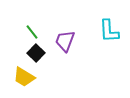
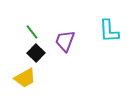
yellow trapezoid: moved 1 px right, 1 px down; rotated 60 degrees counterclockwise
